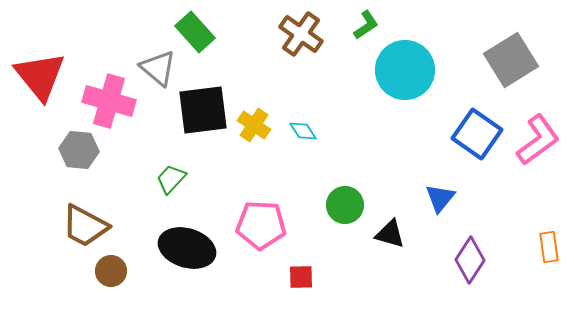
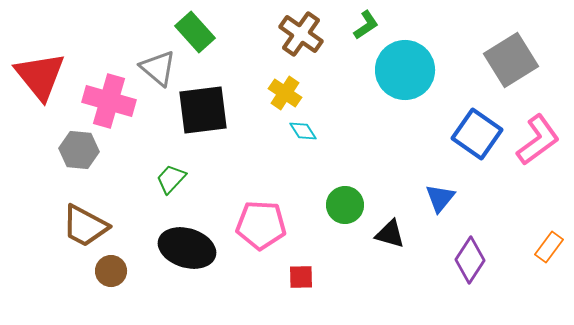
yellow cross: moved 31 px right, 32 px up
orange rectangle: rotated 44 degrees clockwise
